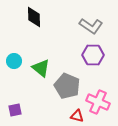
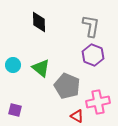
black diamond: moved 5 px right, 5 px down
gray L-shape: rotated 115 degrees counterclockwise
purple hexagon: rotated 20 degrees clockwise
cyan circle: moved 1 px left, 4 px down
pink cross: rotated 35 degrees counterclockwise
purple square: rotated 24 degrees clockwise
red triangle: rotated 16 degrees clockwise
